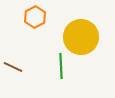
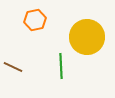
orange hexagon: moved 3 px down; rotated 15 degrees clockwise
yellow circle: moved 6 px right
